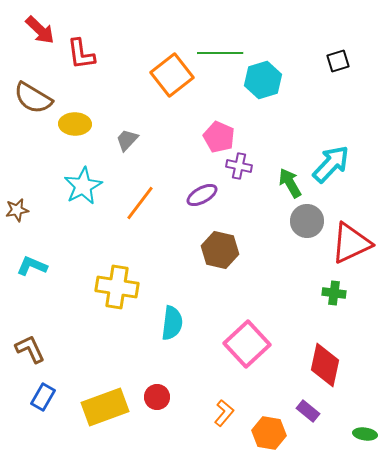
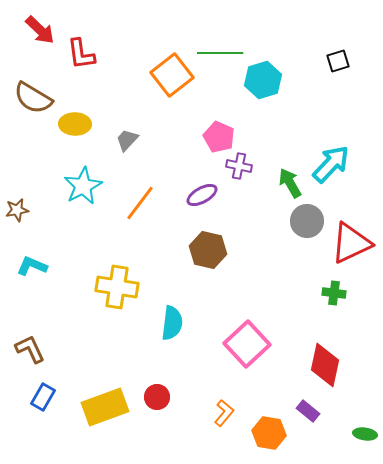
brown hexagon: moved 12 px left
